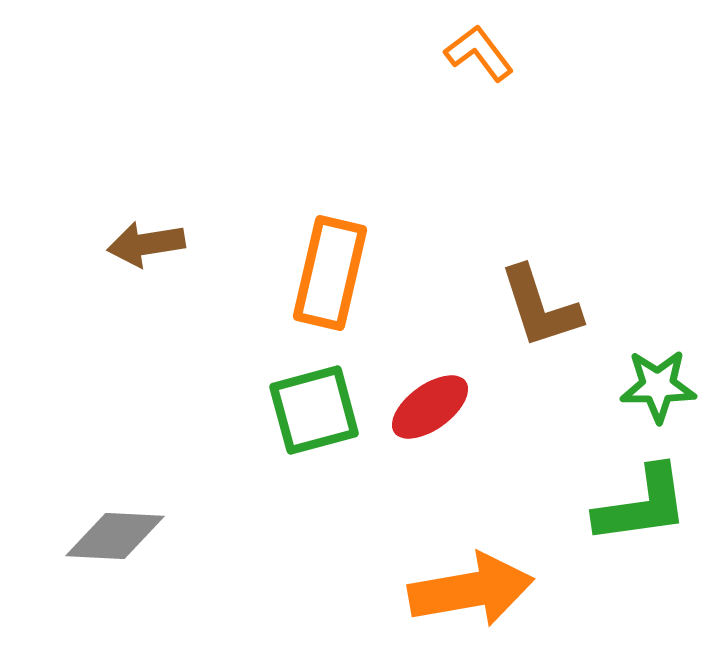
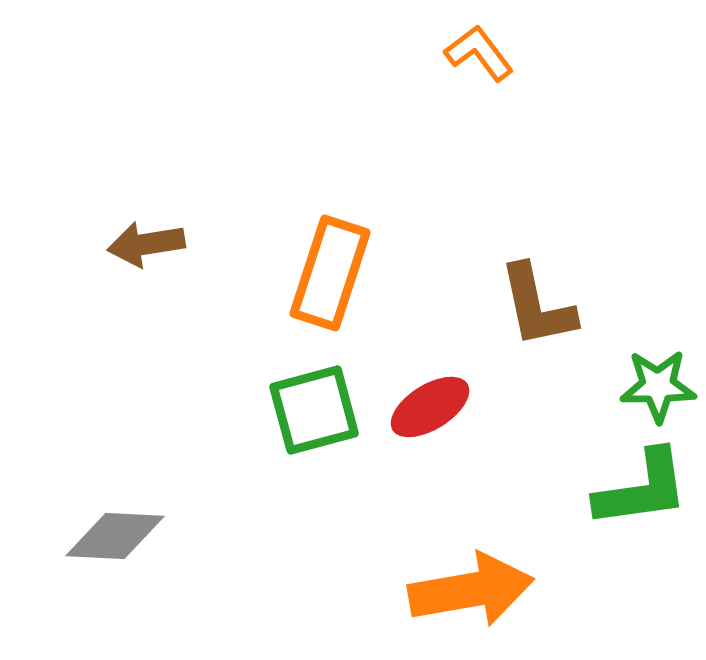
orange rectangle: rotated 5 degrees clockwise
brown L-shape: moved 3 px left, 1 px up; rotated 6 degrees clockwise
red ellipse: rotated 4 degrees clockwise
green L-shape: moved 16 px up
